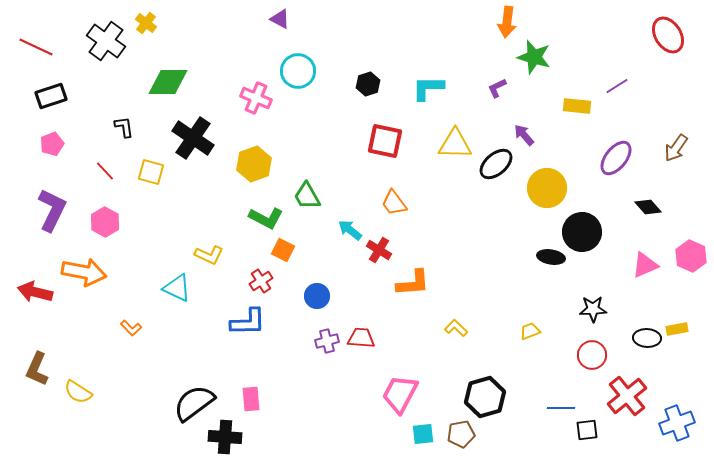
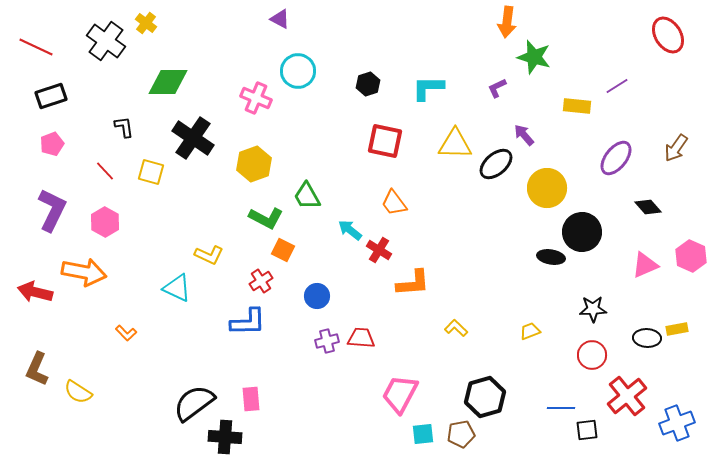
orange L-shape at (131, 328): moved 5 px left, 5 px down
